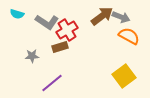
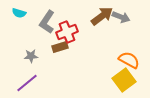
cyan semicircle: moved 2 px right, 1 px up
gray L-shape: rotated 90 degrees clockwise
red cross: moved 2 px down; rotated 10 degrees clockwise
orange semicircle: moved 24 px down
gray star: moved 1 px left
yellow square: moved 4 px down
purple line: moved 25 px left
